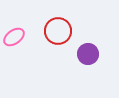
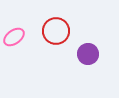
red circle: moved 2 px left
